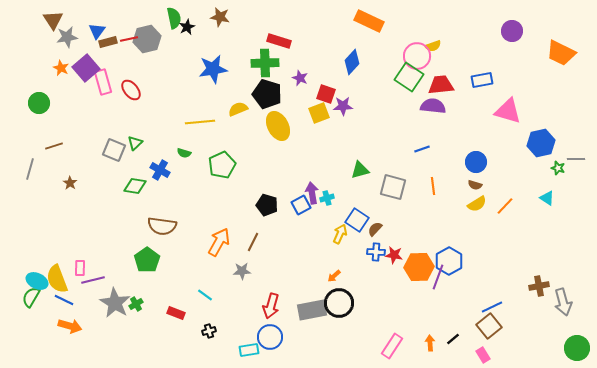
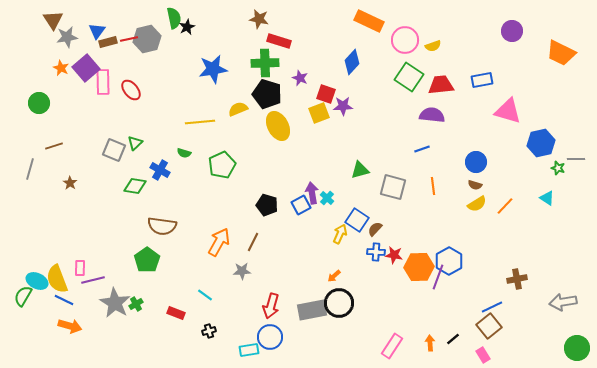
brown star at (220, 17): moved 39 px right, 2 px down
pink circle at (417, 56): moved 12 px left, 16 px up
pink rectangle at (103, 82): rotated 15 degrees clockwise
purple semicircle at (433, 106): moved 1 px left, 9 px down
cyan cross at (327, 198): rotated 32 degrees counterclockwise
brown cross at (539, 286): moved 22 px left, 7 px up
green semicircle at (31, 297): moved 8 px left, 1 px up
gray arrow at (563, 302): rotated 96 degrees clockwise
